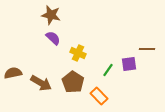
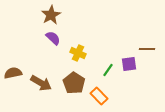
brown star: rotated 30 degrees clockwise
brown pentagon: moved 1 px right, 1 px down
